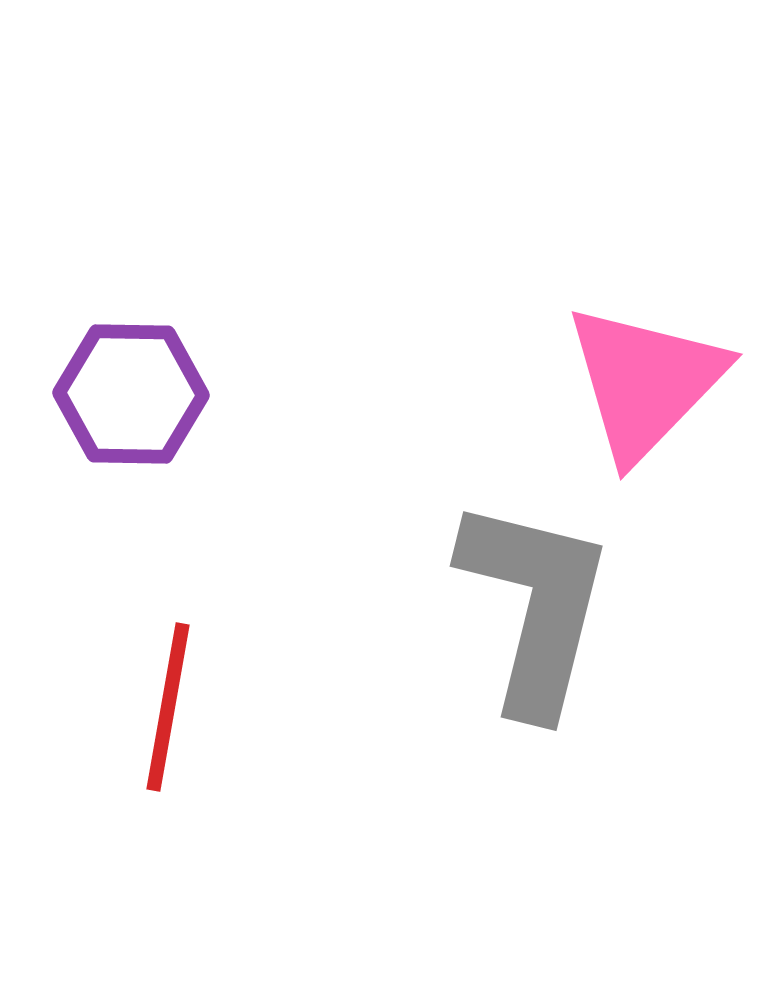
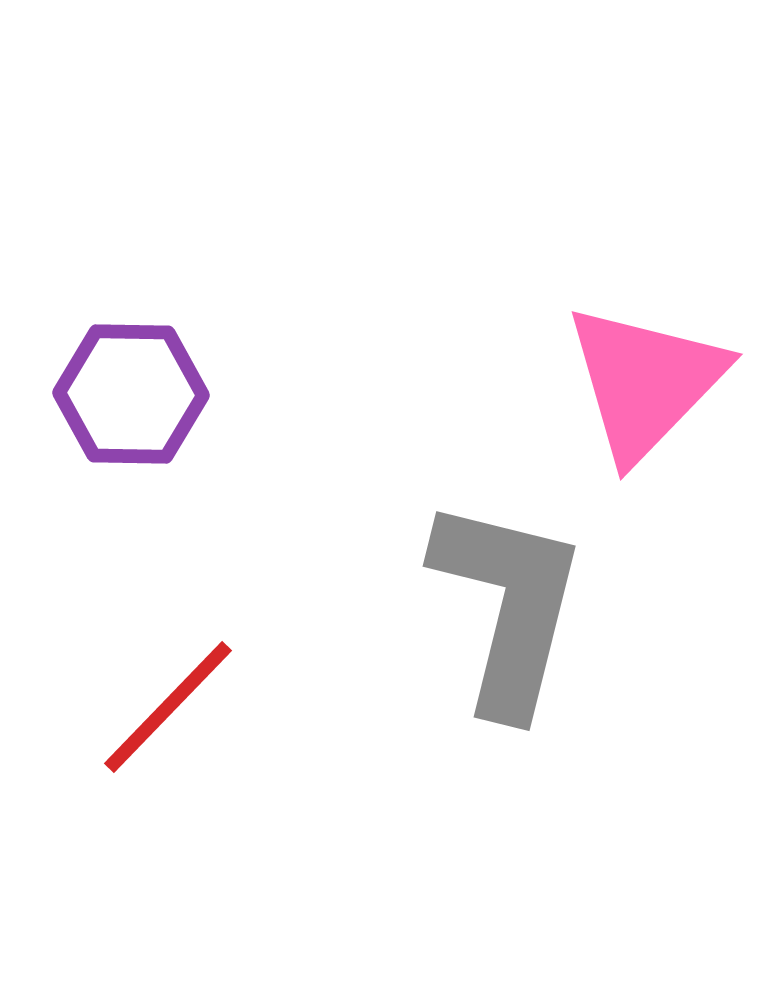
gray L-shape: moved 27 px left
red line: rotated 34 degrees clockwise
